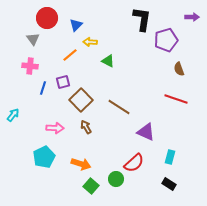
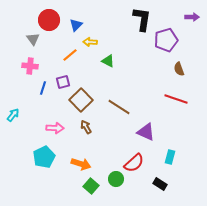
red circle: moved 2 px right, 2 px down
black rectangle: moved 9 px left
